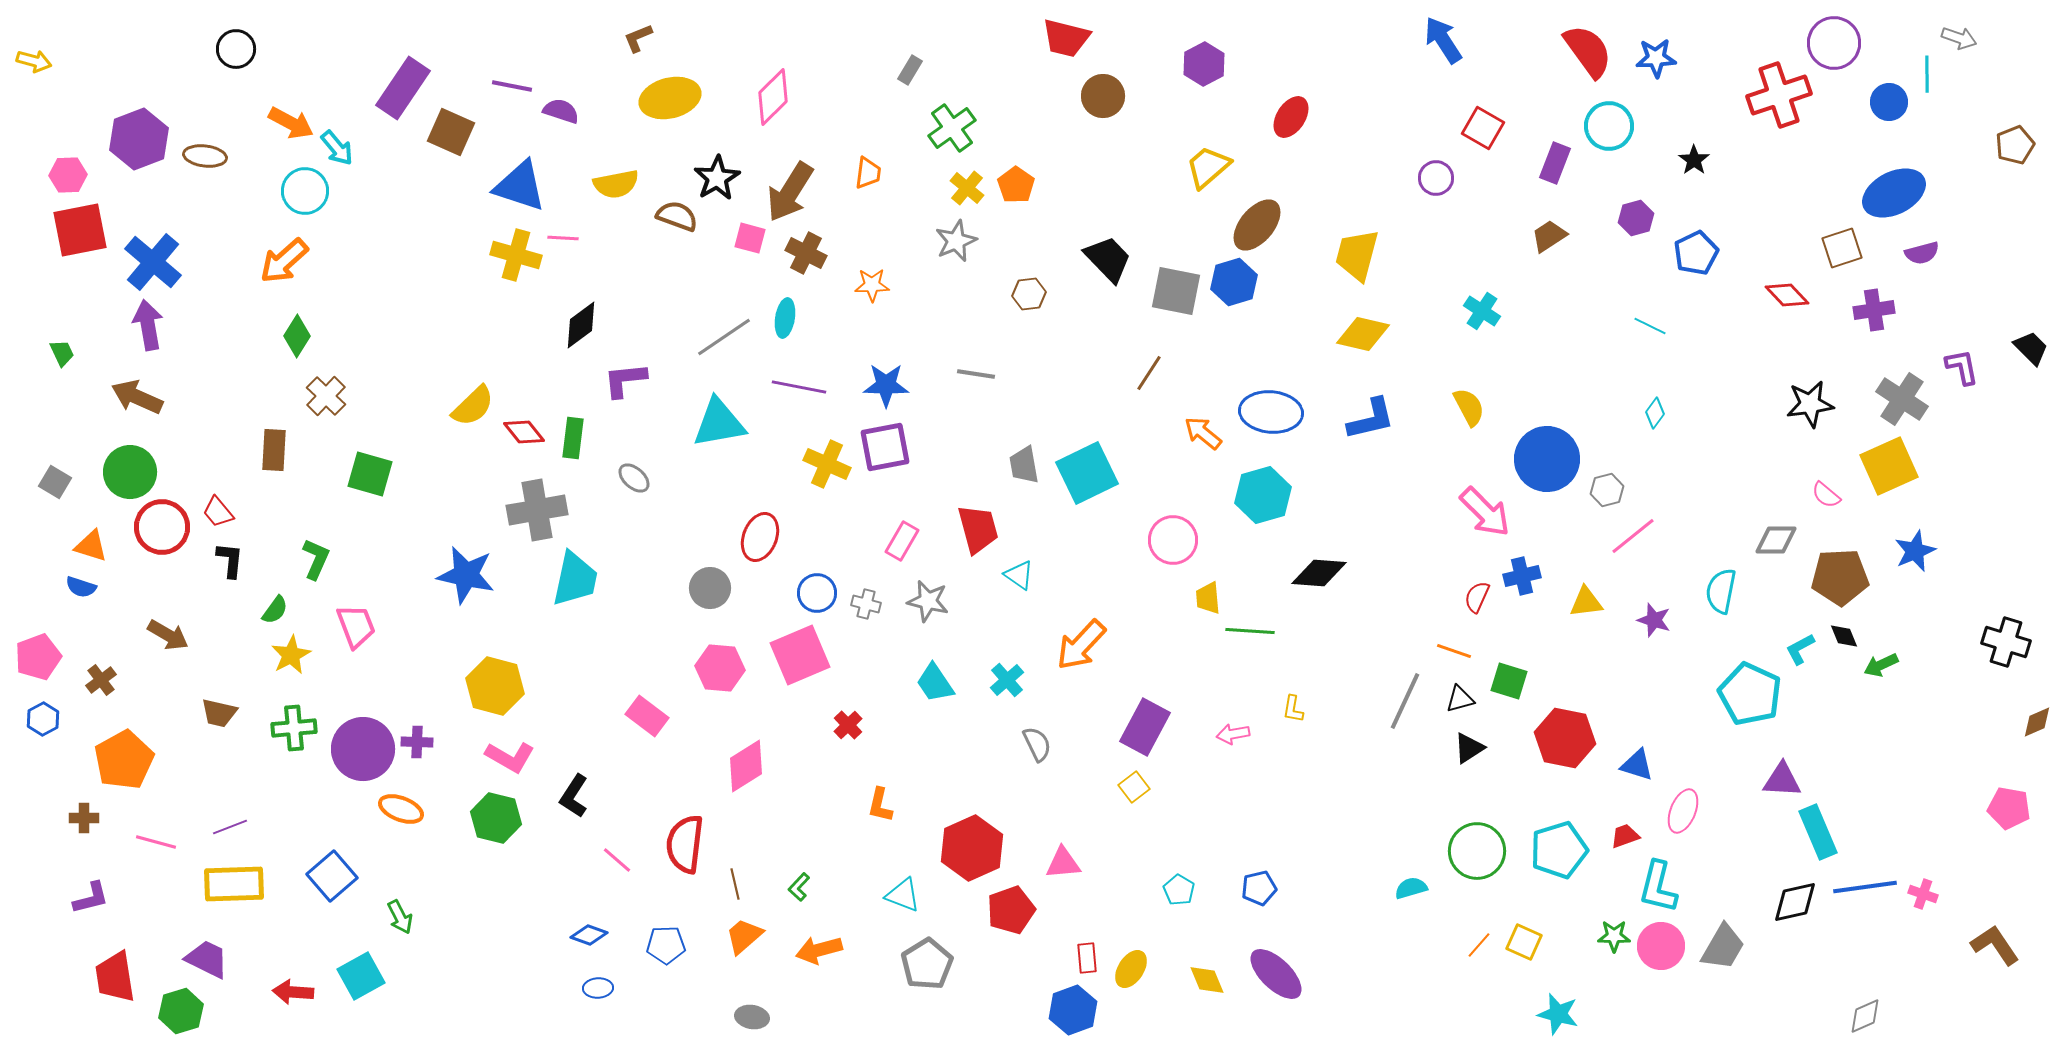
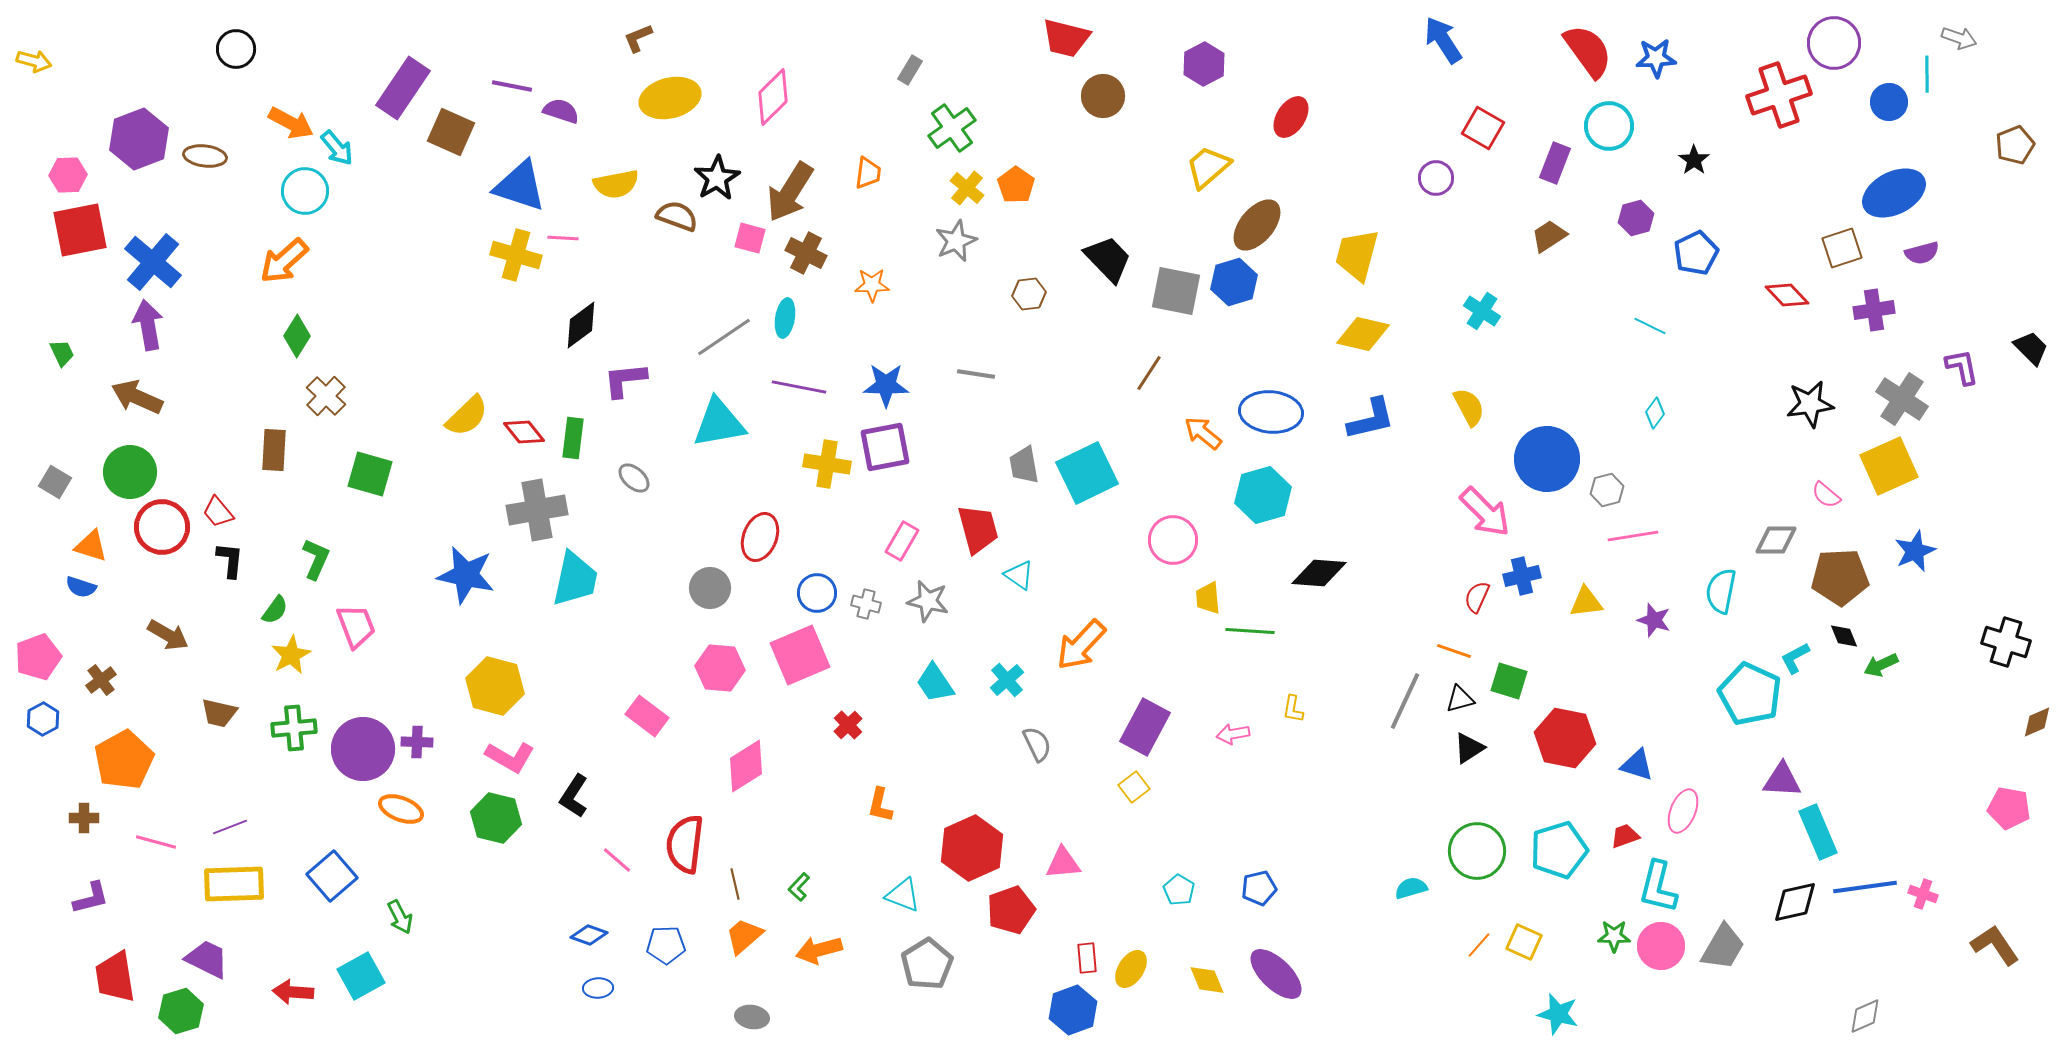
yellow semicircle at (473, 406): moved 6 px left, 10 px down
yellow cross at (827, 464): rotated 15 degrees counterclockwise
pink line at (1633, 536): rotated 30 degrees clockwise
cyan L-shape at (1800, 649): moved 5 px left, 9 px down
